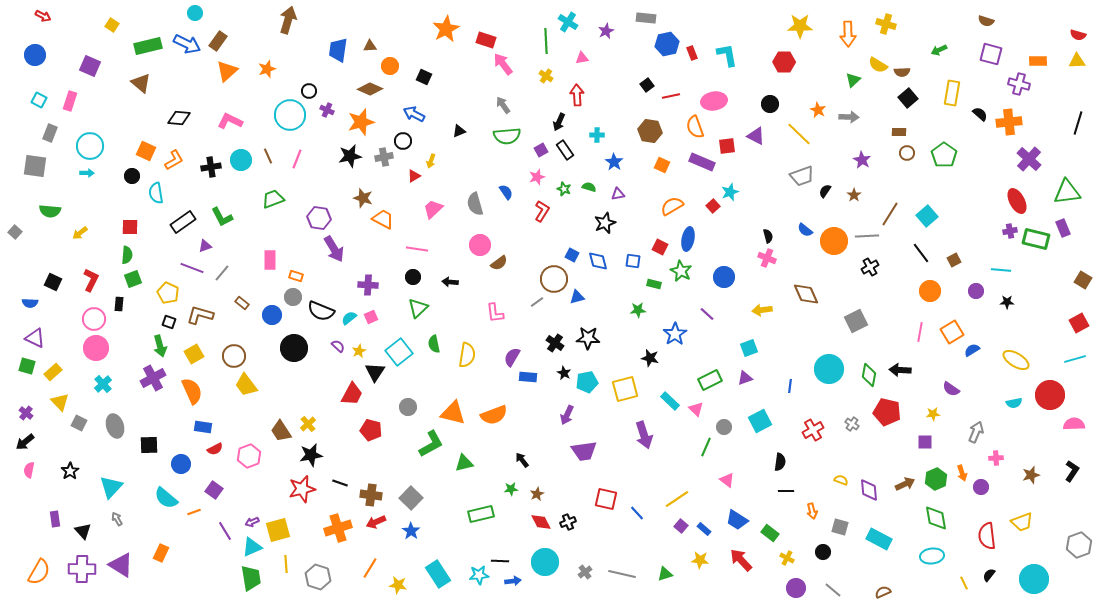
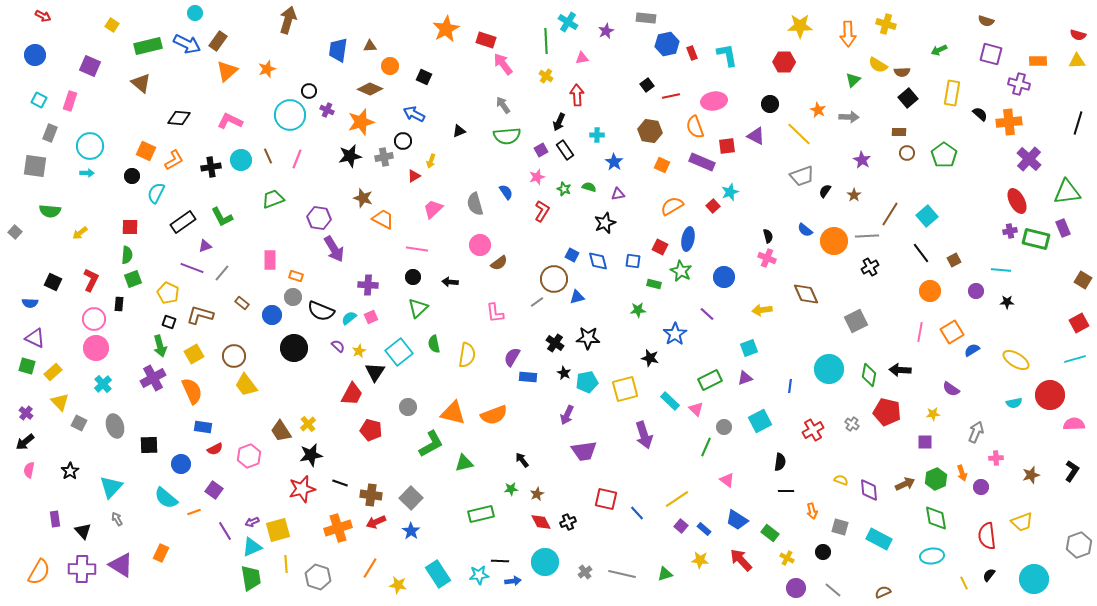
cyan semicircle at (156, 193): rotated 35 degrees clockwise
